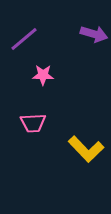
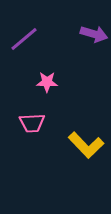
pink star: moved 4 px right, 7 px down
pink trapezoid: moved 1 px left
yellow L-shape: moved 4 px up
